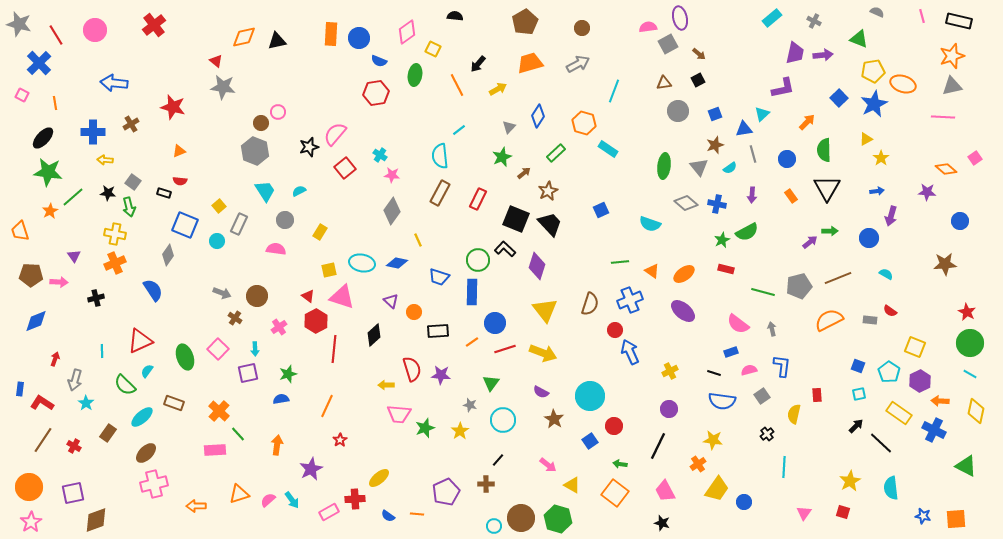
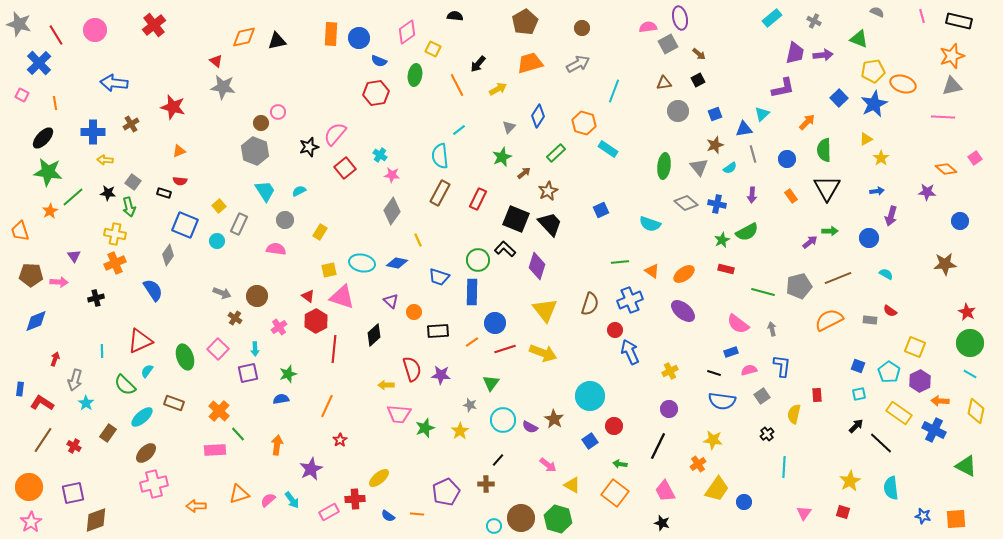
purple semicircle at (541, 392): moved 11 px left, 35 px down
